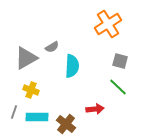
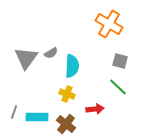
orange cross: moved 1 px right; rotated 28 degrees counterclockwise
gray semicircle: moved 1 px left, 6 px down
gray triangle: rotated 25 degrees counterclockwise
yellow cross: moved 36 px right, 4 px down
